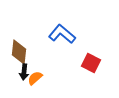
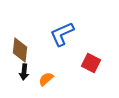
blue L-shape: rotated 64 degrees counterclockwise
brown diamond: moved 1 px right, 2 px up
orange semicircle: moved 11 px right, 1 px down
